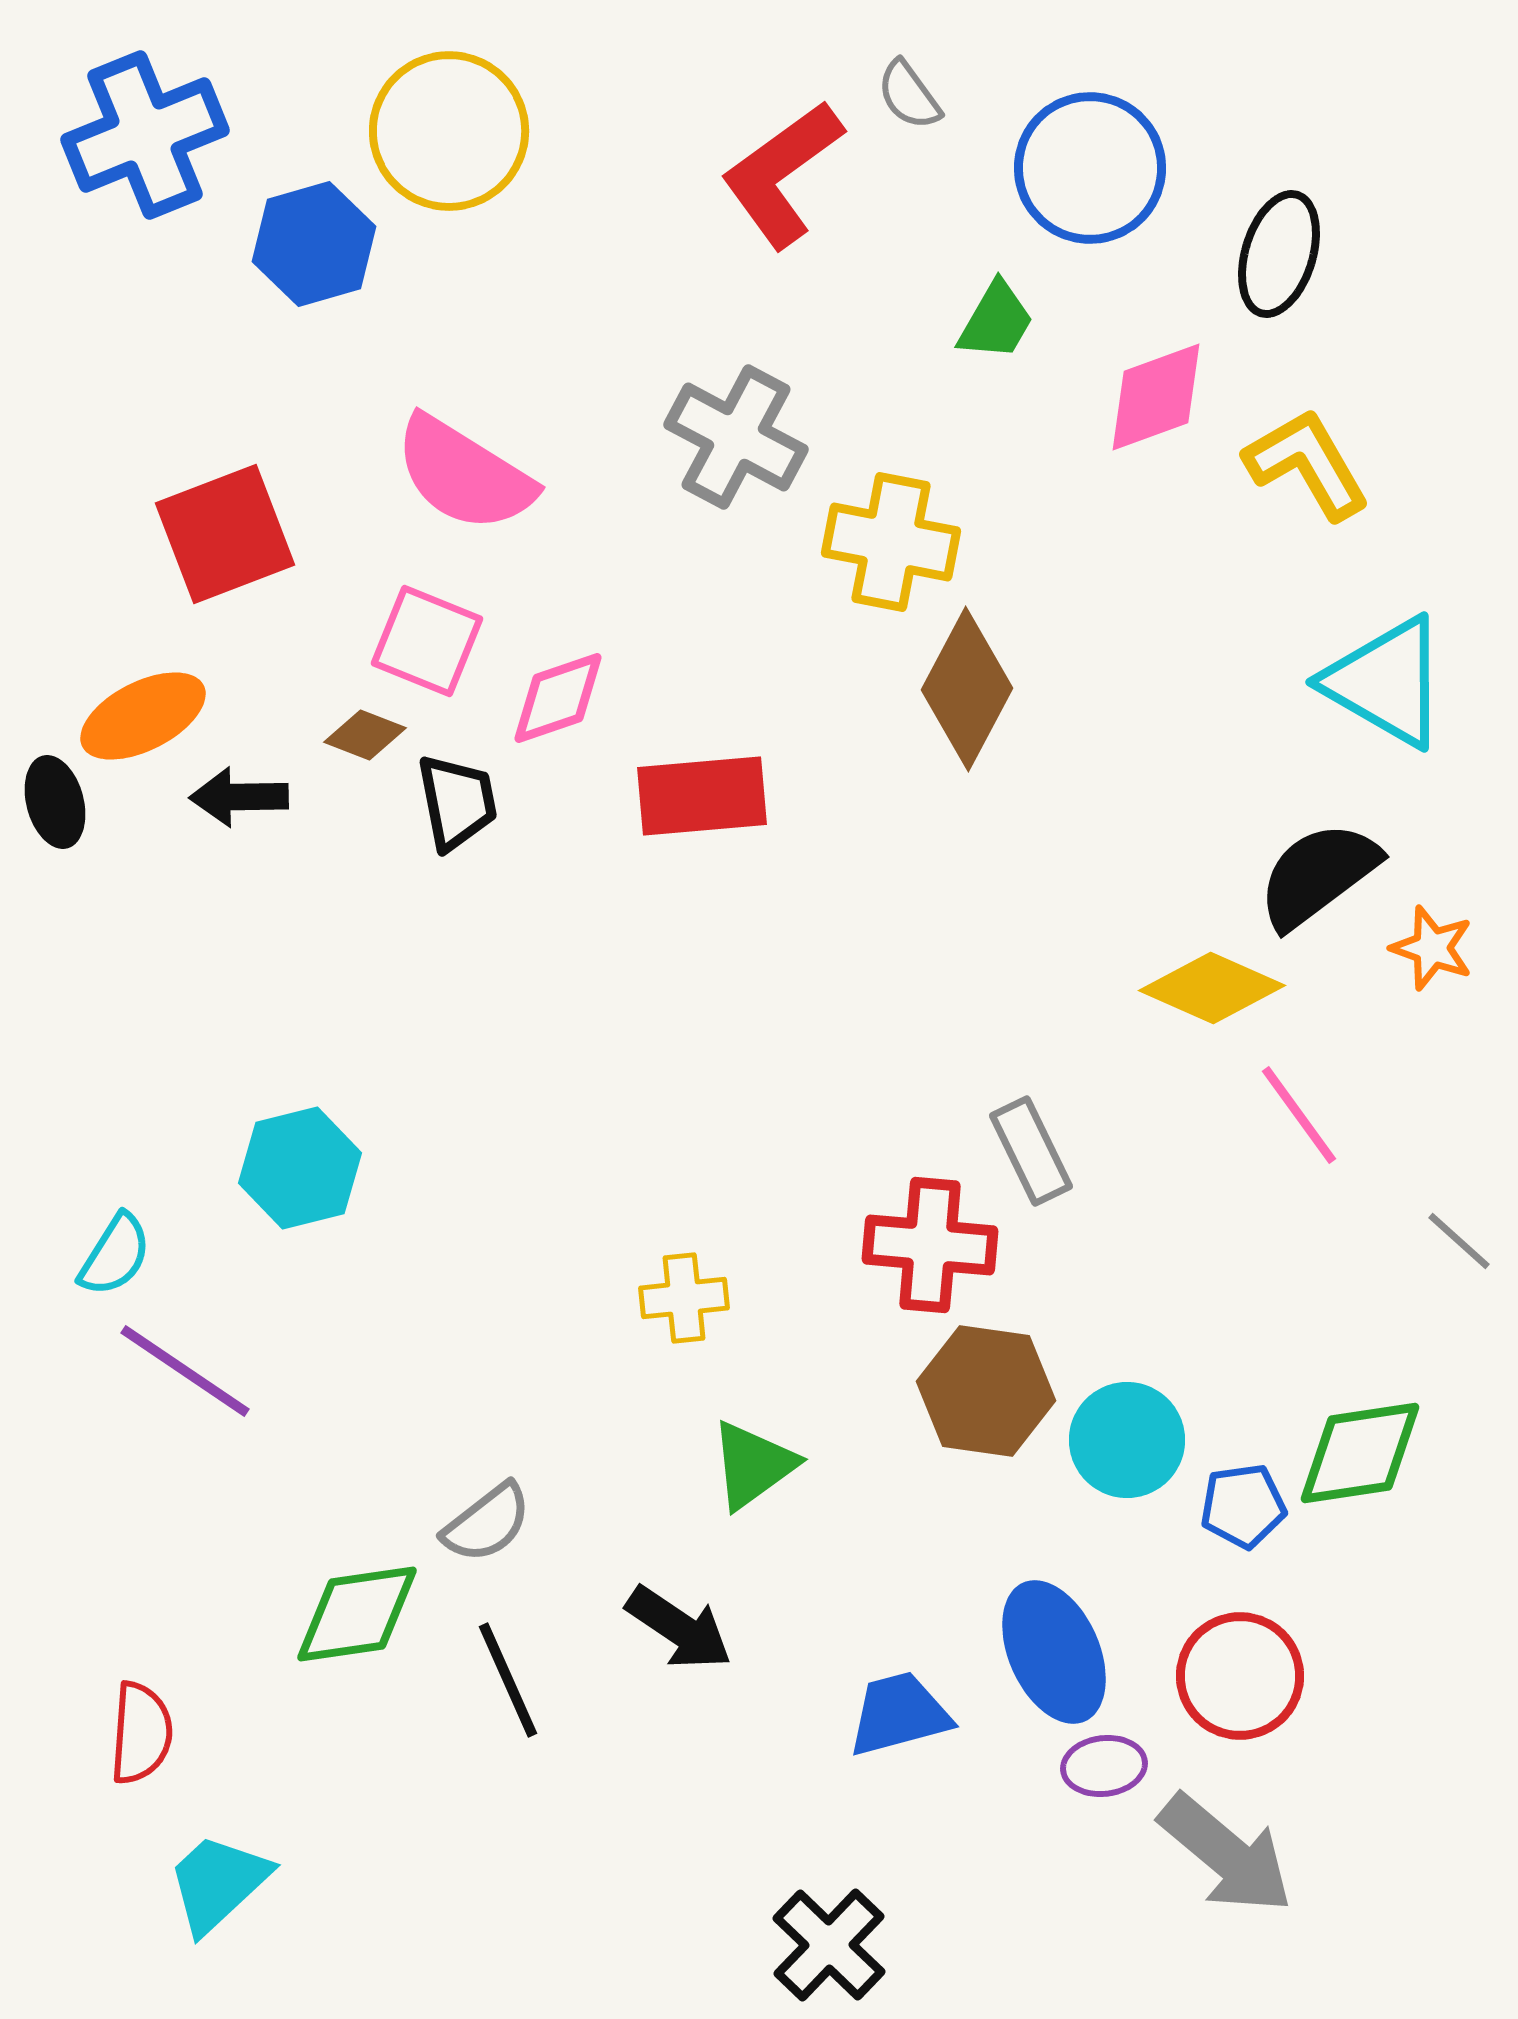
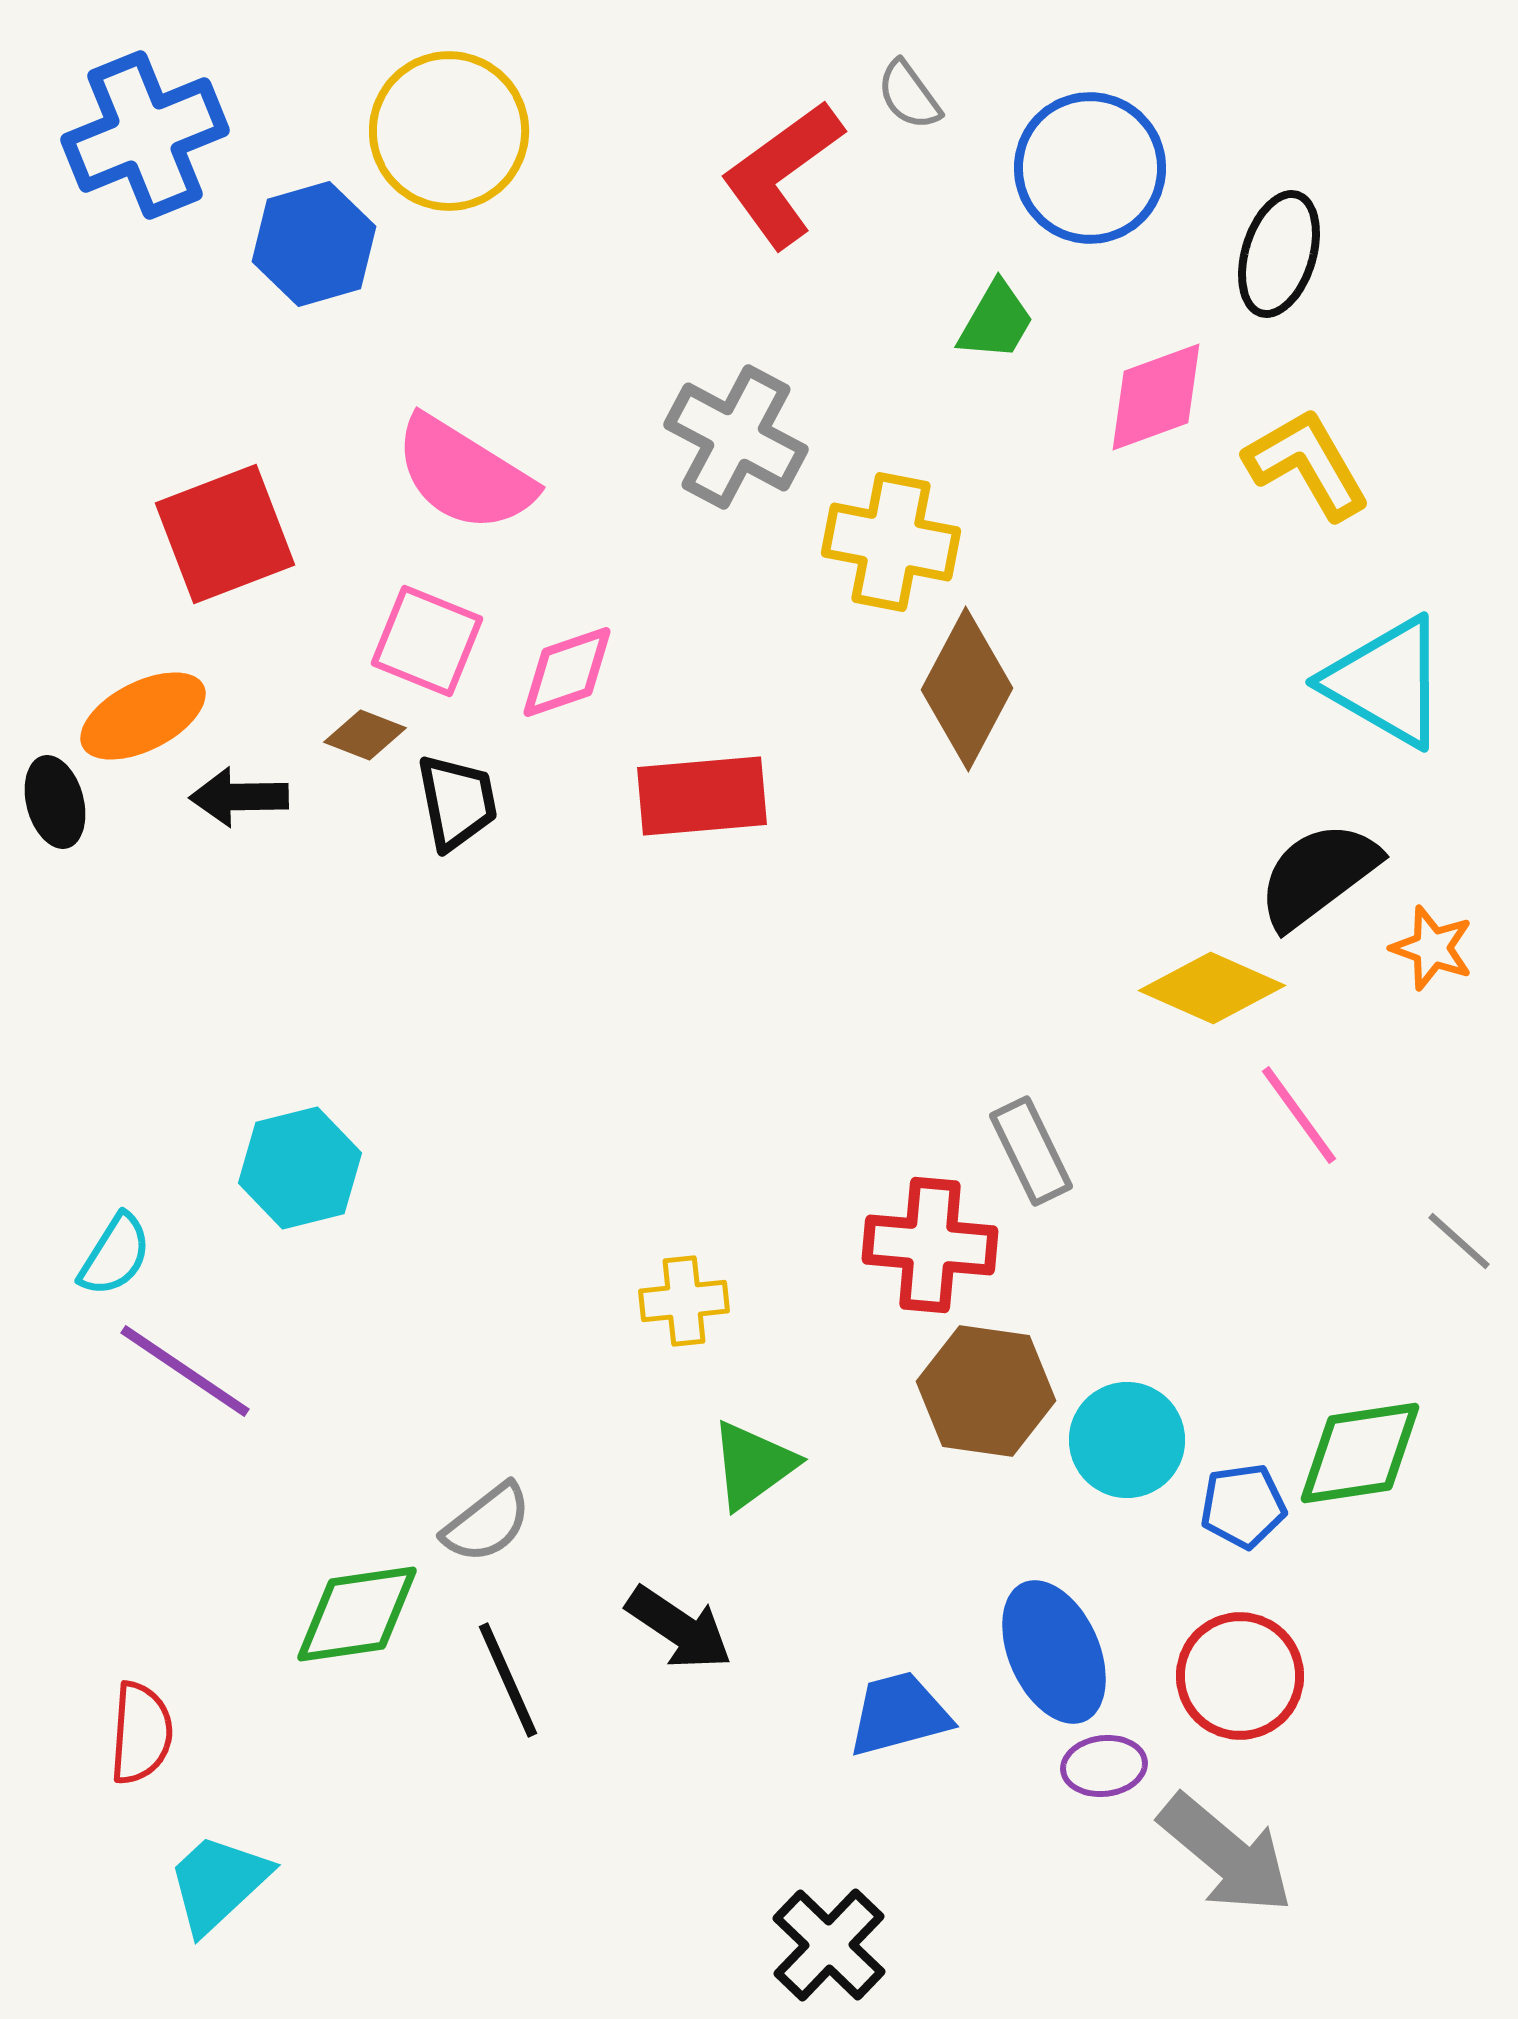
pink diamond at (558, 698): moved 9 px right, 26 px up
yellow cross at (684, 1298): moved 3 px down
